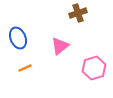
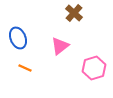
brown cross: moved 4 px left; rotated 30 degrees counterclockwise
orange line: rotated 48 degrees clockwise
